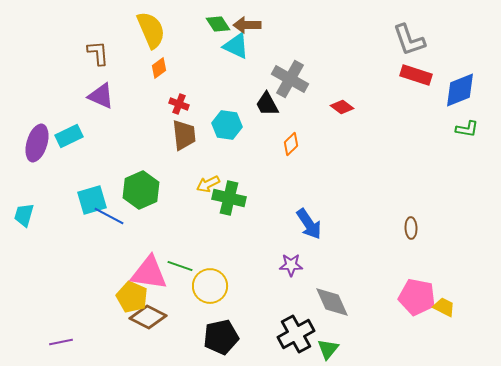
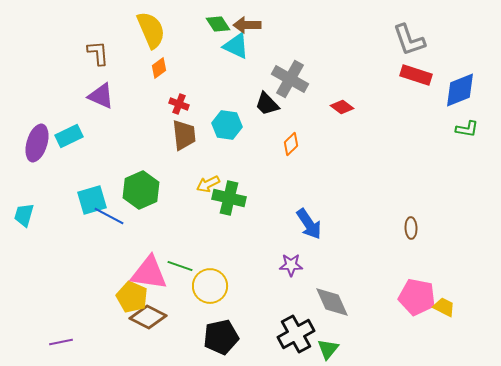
black trapezoid at (267, 104): rotated 16 degrees counterclockwise
